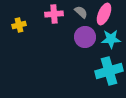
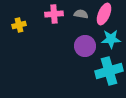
gray semicircle: moved 2 px down; rotated 32 degrees counterclockwise
purple circle: moved 9 px down
